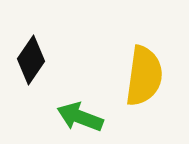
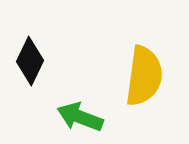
black diamond: moved 1 px left, 1 px down; rotated 9 degrees counterclockwise
